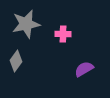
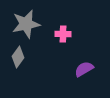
gray diamond: moved 2 px right, 4 px up
